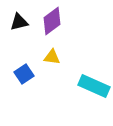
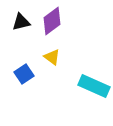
black triangle: moved 2 px right
yellow triangle: rotated 30 degrees clockwise
